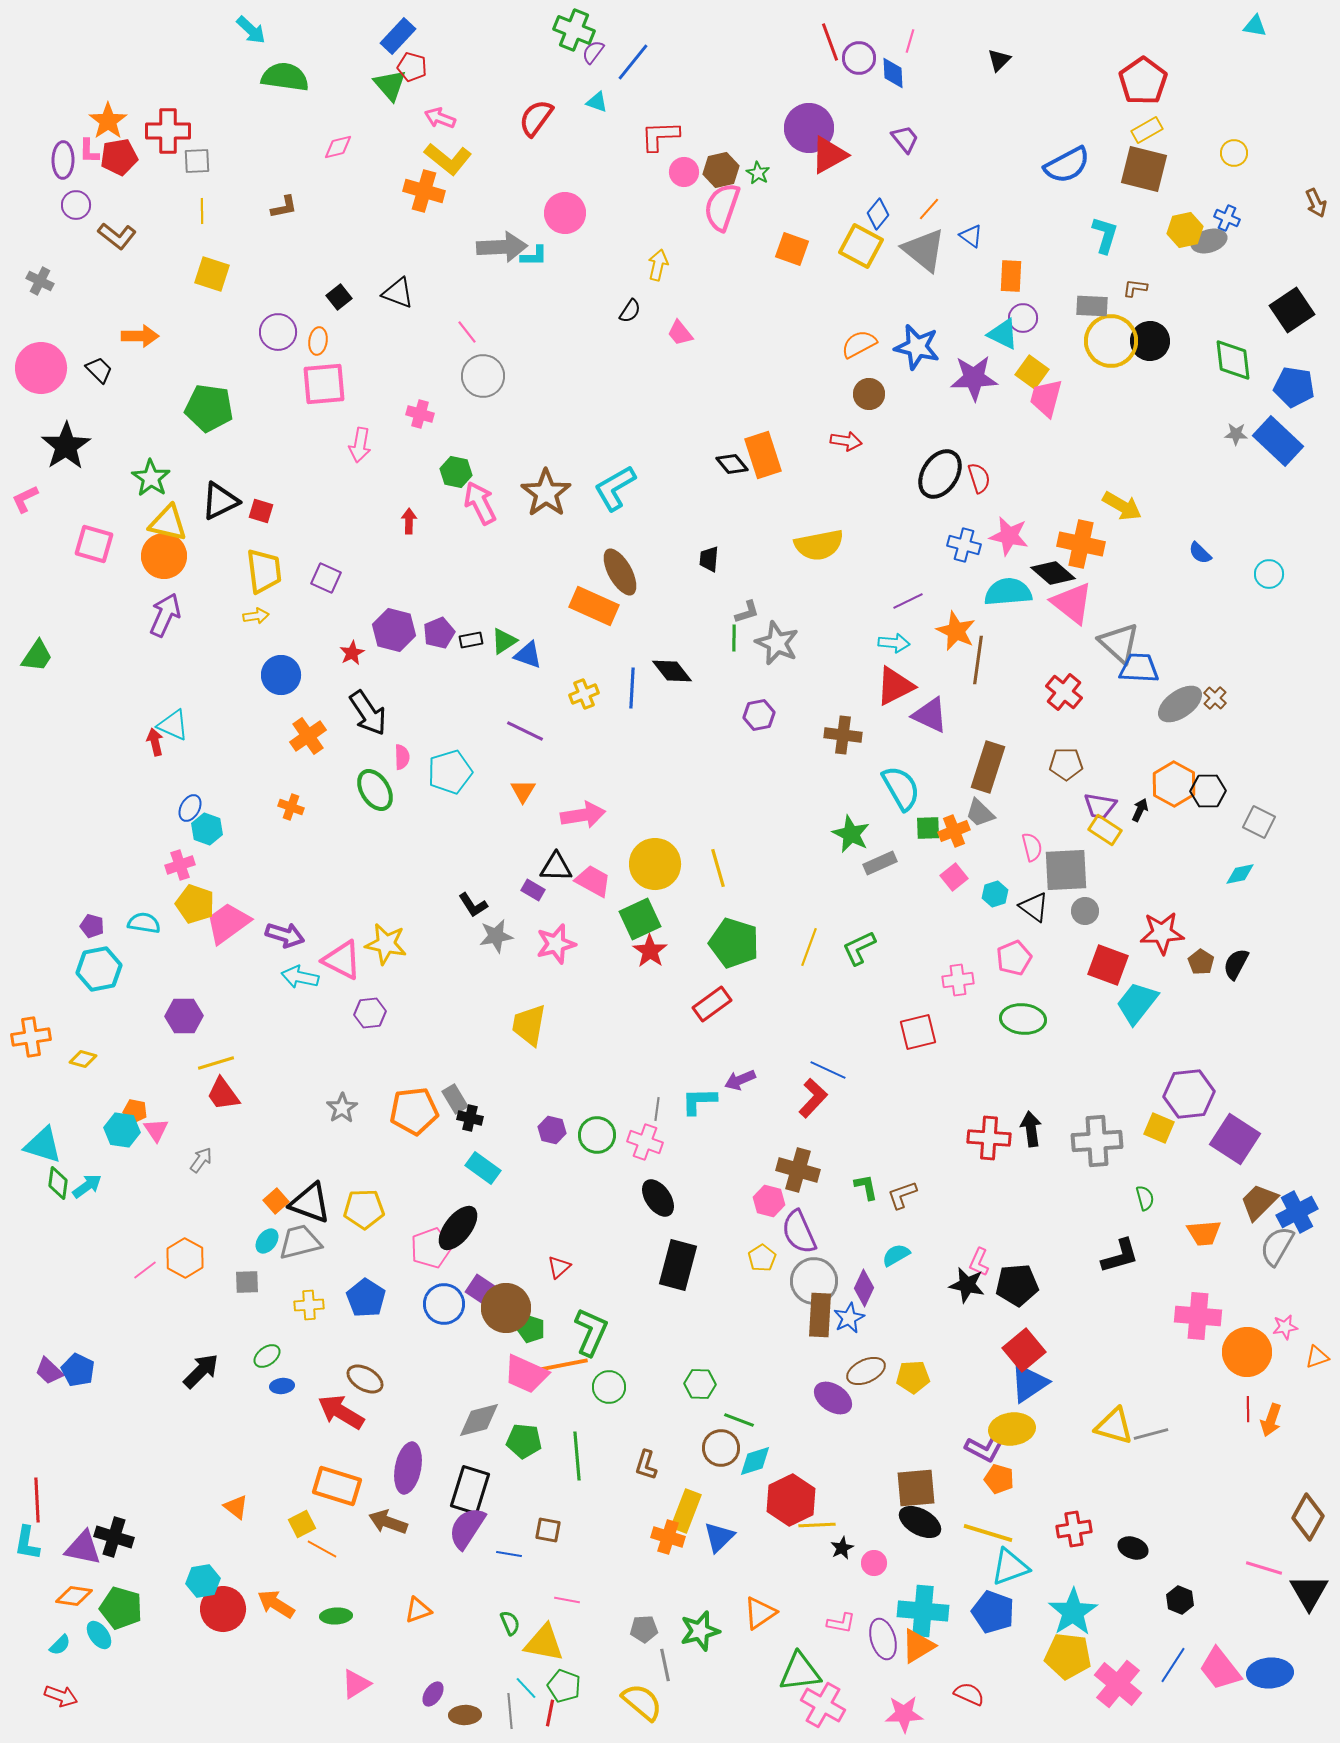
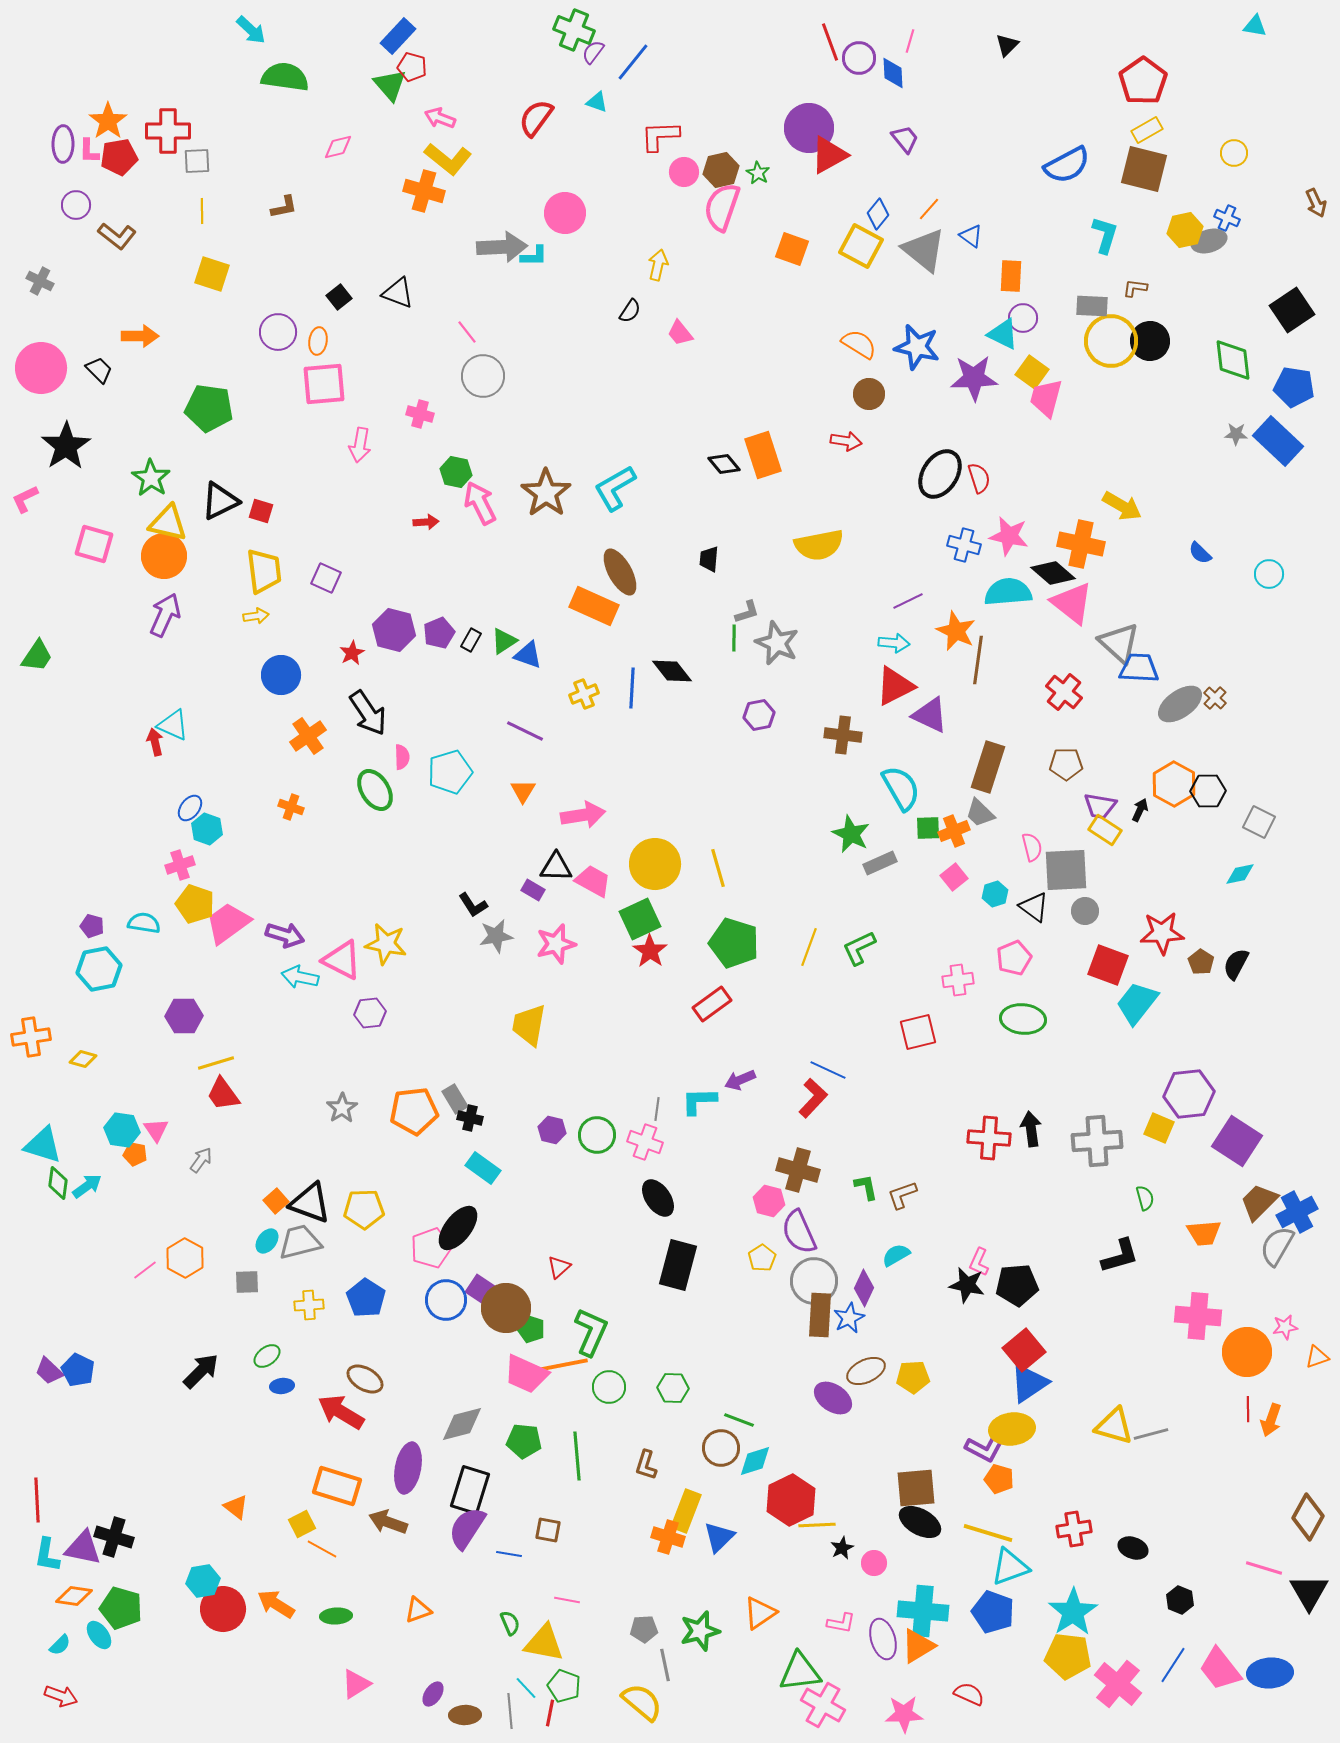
black triangle at (999, 60): moved 8 px right, 15 px up
purple ellipse at (63, 160): moved 16 px up
orange semicircle at (859, 344): rotated 60 degrees clockwise
black diamond at (732, 464): moved 8 px left
red arrow at (409, 521): moved 17 px right, 1 px down; rotated 85 degrees clockwise
black rectangle at (471, 640): rotated 50 degrees counterclockwise
blue ellipse at (190, 808): rotated 8 degrees clockwise
orange pentagon at (135, 1111): moved 43 px down
purple square at (1235, 1139): moved 2 px right, 2 px down
blue circle at (444, 1304): moved 2 px right, 4 px up
green hexagon at (700, 1384): moved 27 px left, 4 px down
gray diamond at (479, 1420): moved 17 px left, 4 px down
cyan L-shape at (27, 1543): moved 20 px right, 12 px down
